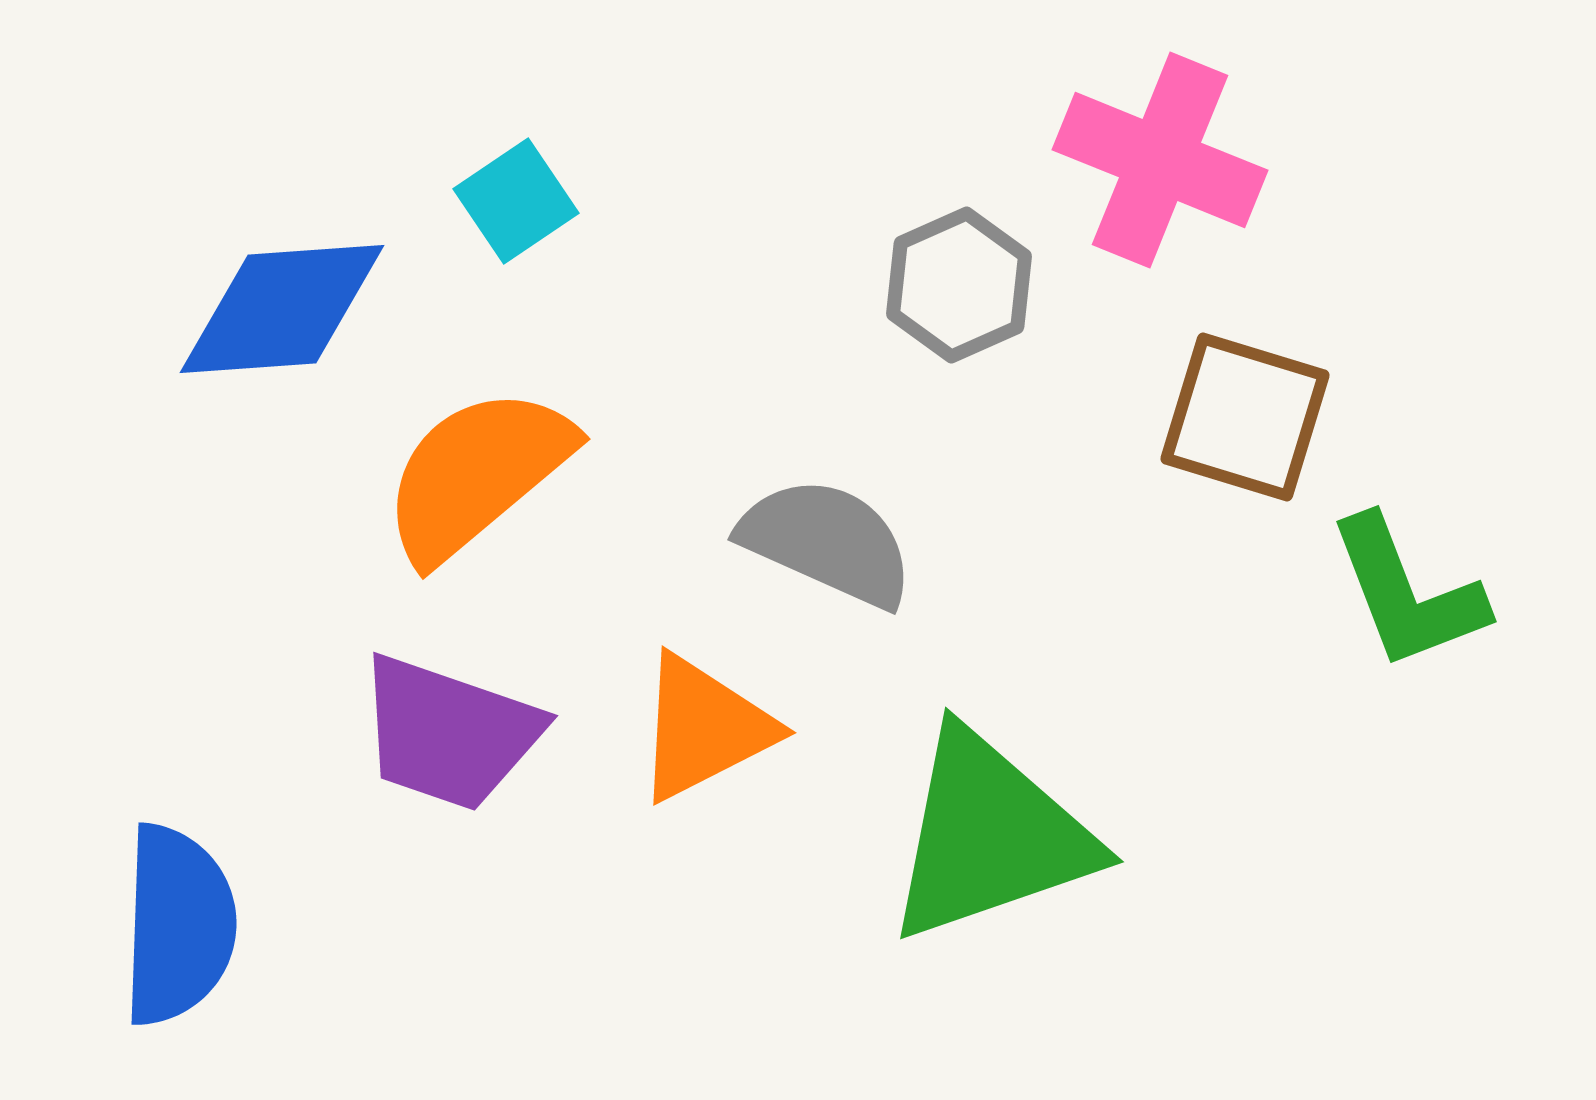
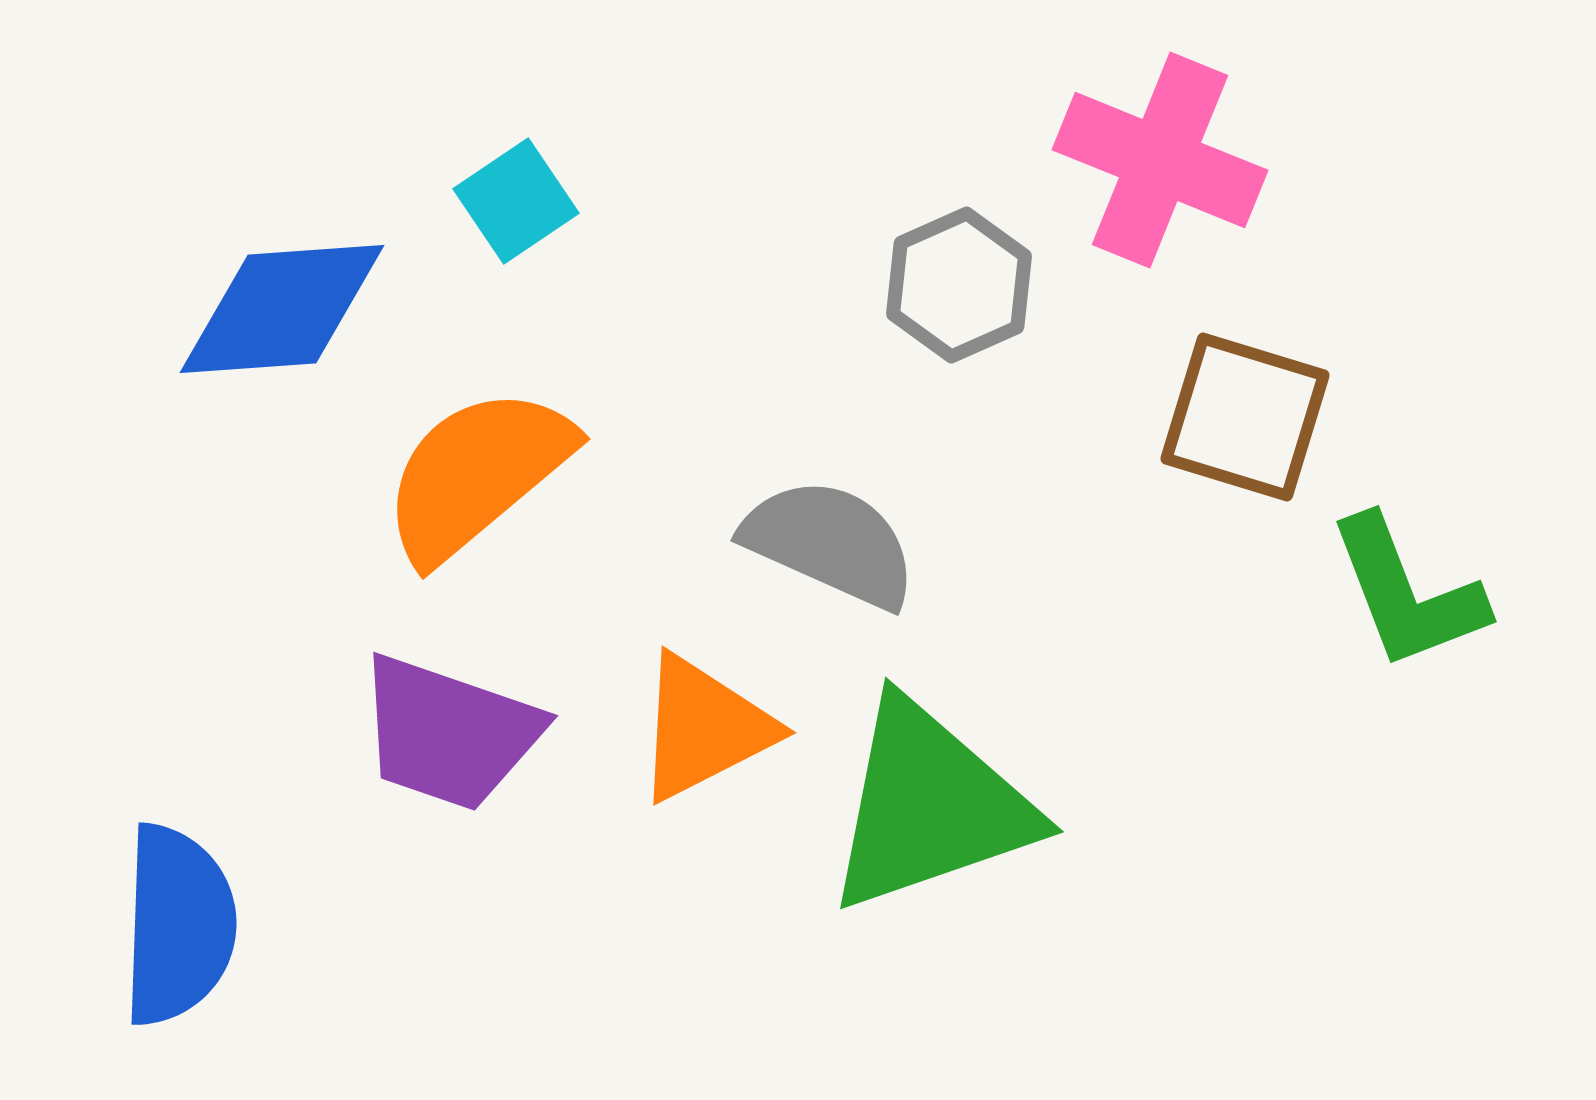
gray semicircle: moved 3 px right, 1 px down
green triangle: moved 60 px left, 30 px up
